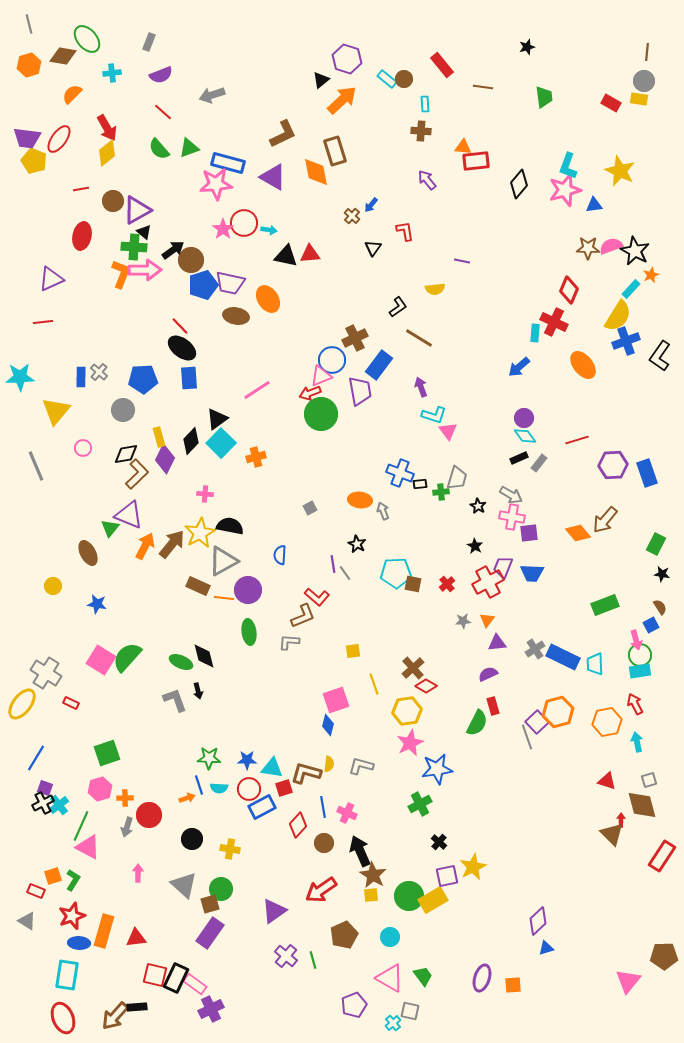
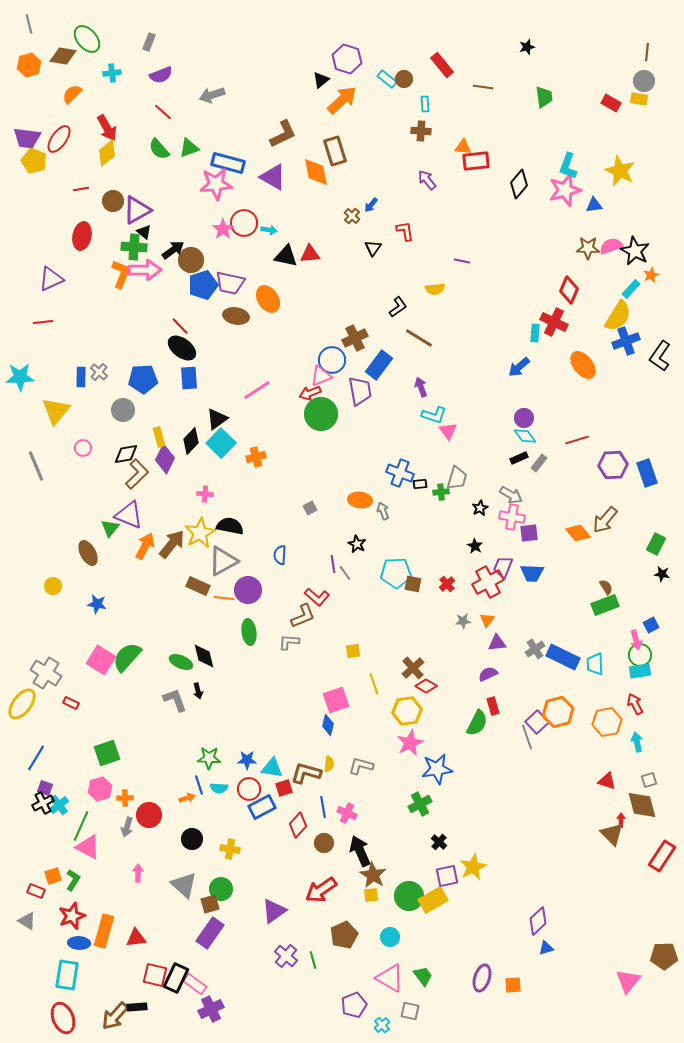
black star at (478, 506): moved 2 px right, 2 px down; rotated 14 degrees clockwise
brown semicircle at (660, 607): moved 54 px left, 20 px up
cyan cross at (393, 1023): moved 11 px left, 2 px down
